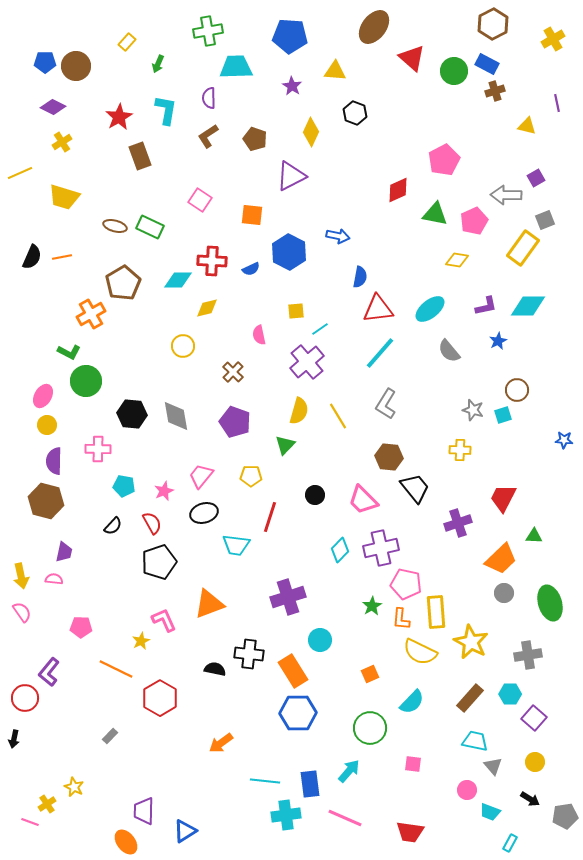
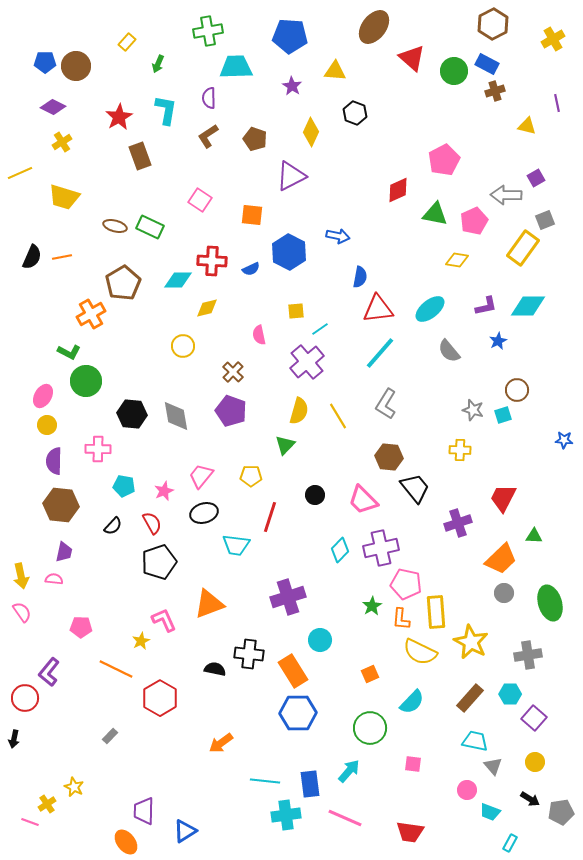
purple pentagon at (235, 422): moved 4 px left, 11 px up
brown hexagon at (46, 501): moved 15 px right, 4 px down; rotated 8 degrees counterclockwise
gray pentagon at (565, 816): moved 4 px left, 4 px up
